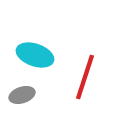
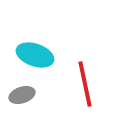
red line: moved 7 px down; rotated 30 degrees counterclockwise
